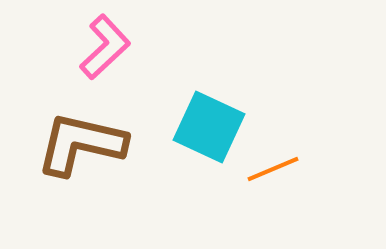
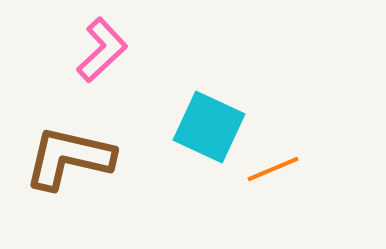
pink L-shape: moved 3 px left, 3 px down
brown L-shape: moved 12 px left, 14 px down
